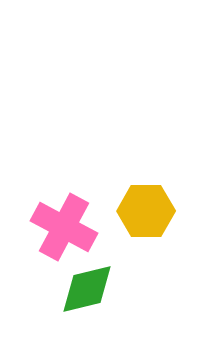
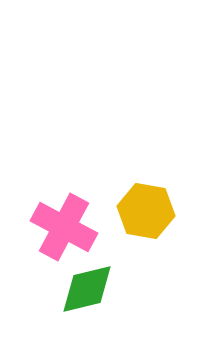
yellow hexagon: rotated 10 degrees clockwise
